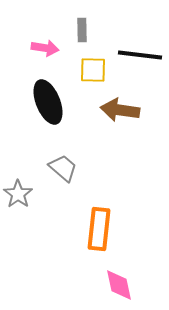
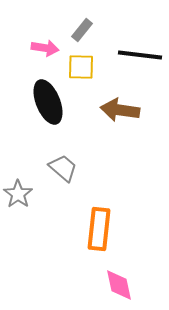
gray rectangle: rotated 40 degrees clockwise
yellow square: moved 12 px left, 3 px up
